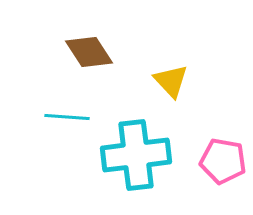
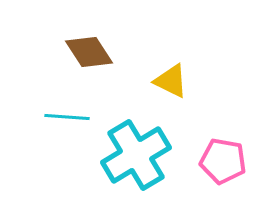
yellow triangle: rotated 21 degrees counterclockwise
cyan cross: rotated 24 degrees counterclockwise
